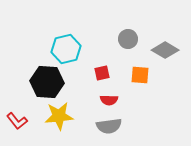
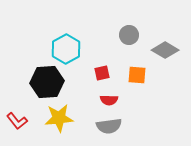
gray circle: moved 1 px right, 4 px up
cyan hexagon: rotated 16 degrees counterclockwise
orange square: moved 3 px left
black hexagon: rotated 8 degrees counterclockwise
yellow star: moved 2 px down
